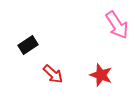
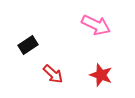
pink arrow: moved 21 px left; rotated 32 degrees counterclockwise
